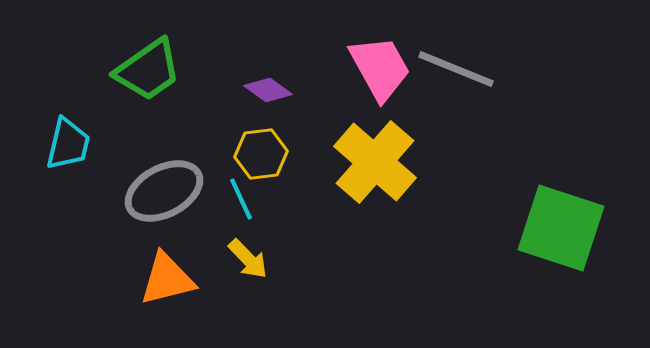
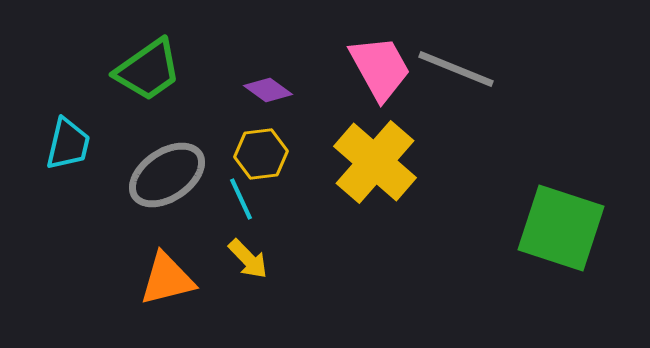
gray ellipse: moved 3 px right, 16 px up; rotated 6 degrees counterclockwise
